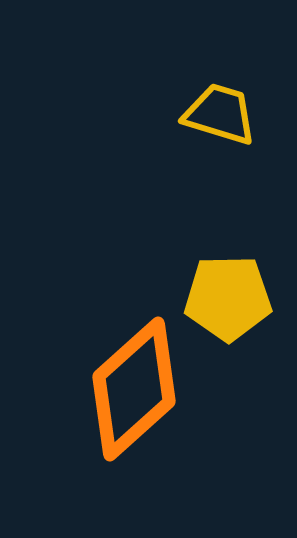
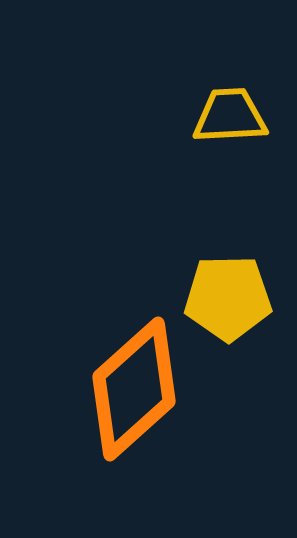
yellow trapezoid: moved 10 px right, 2 px down; rotated 20 degrees counterclockwise
